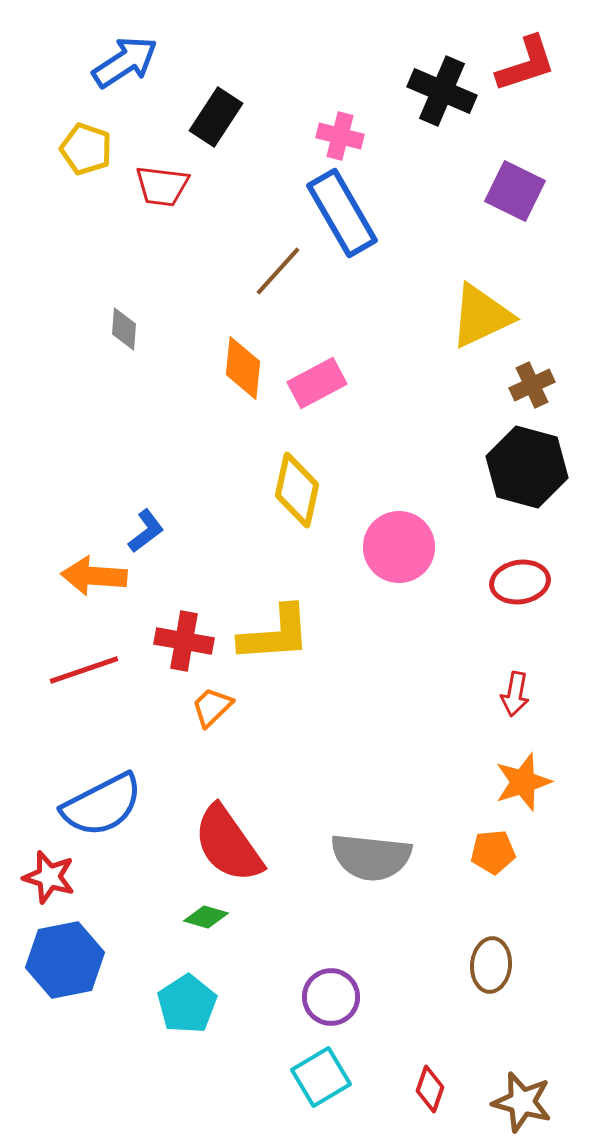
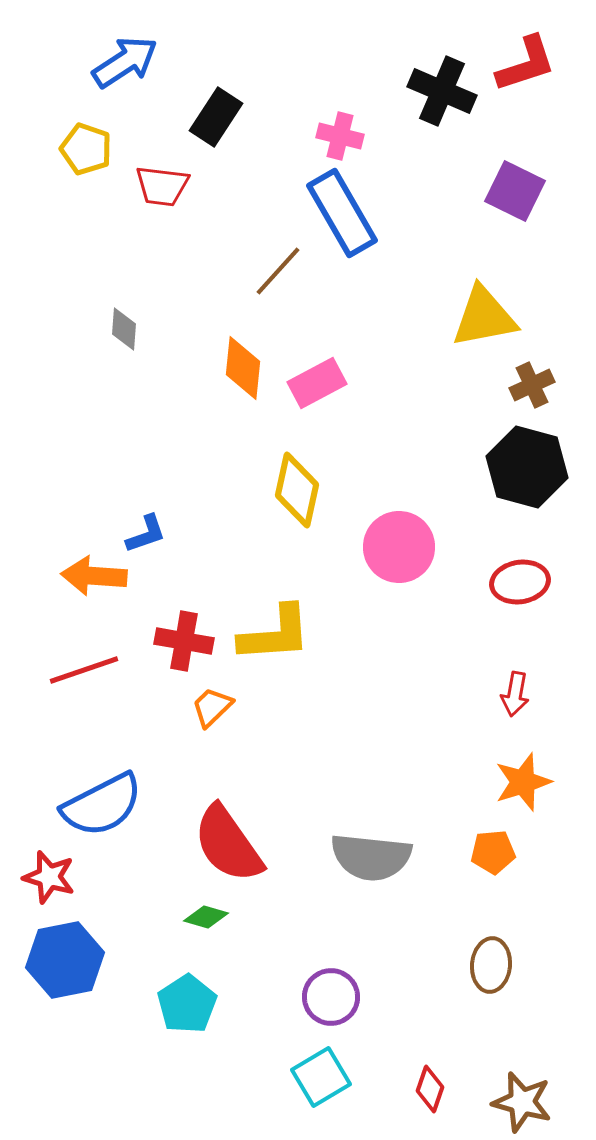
yellow triangle: moved 3 px right, 1 px down; rotated 14 degrees clockwise
blue L-shape: moved 3 px down; rotated 18 degrees clockwise
